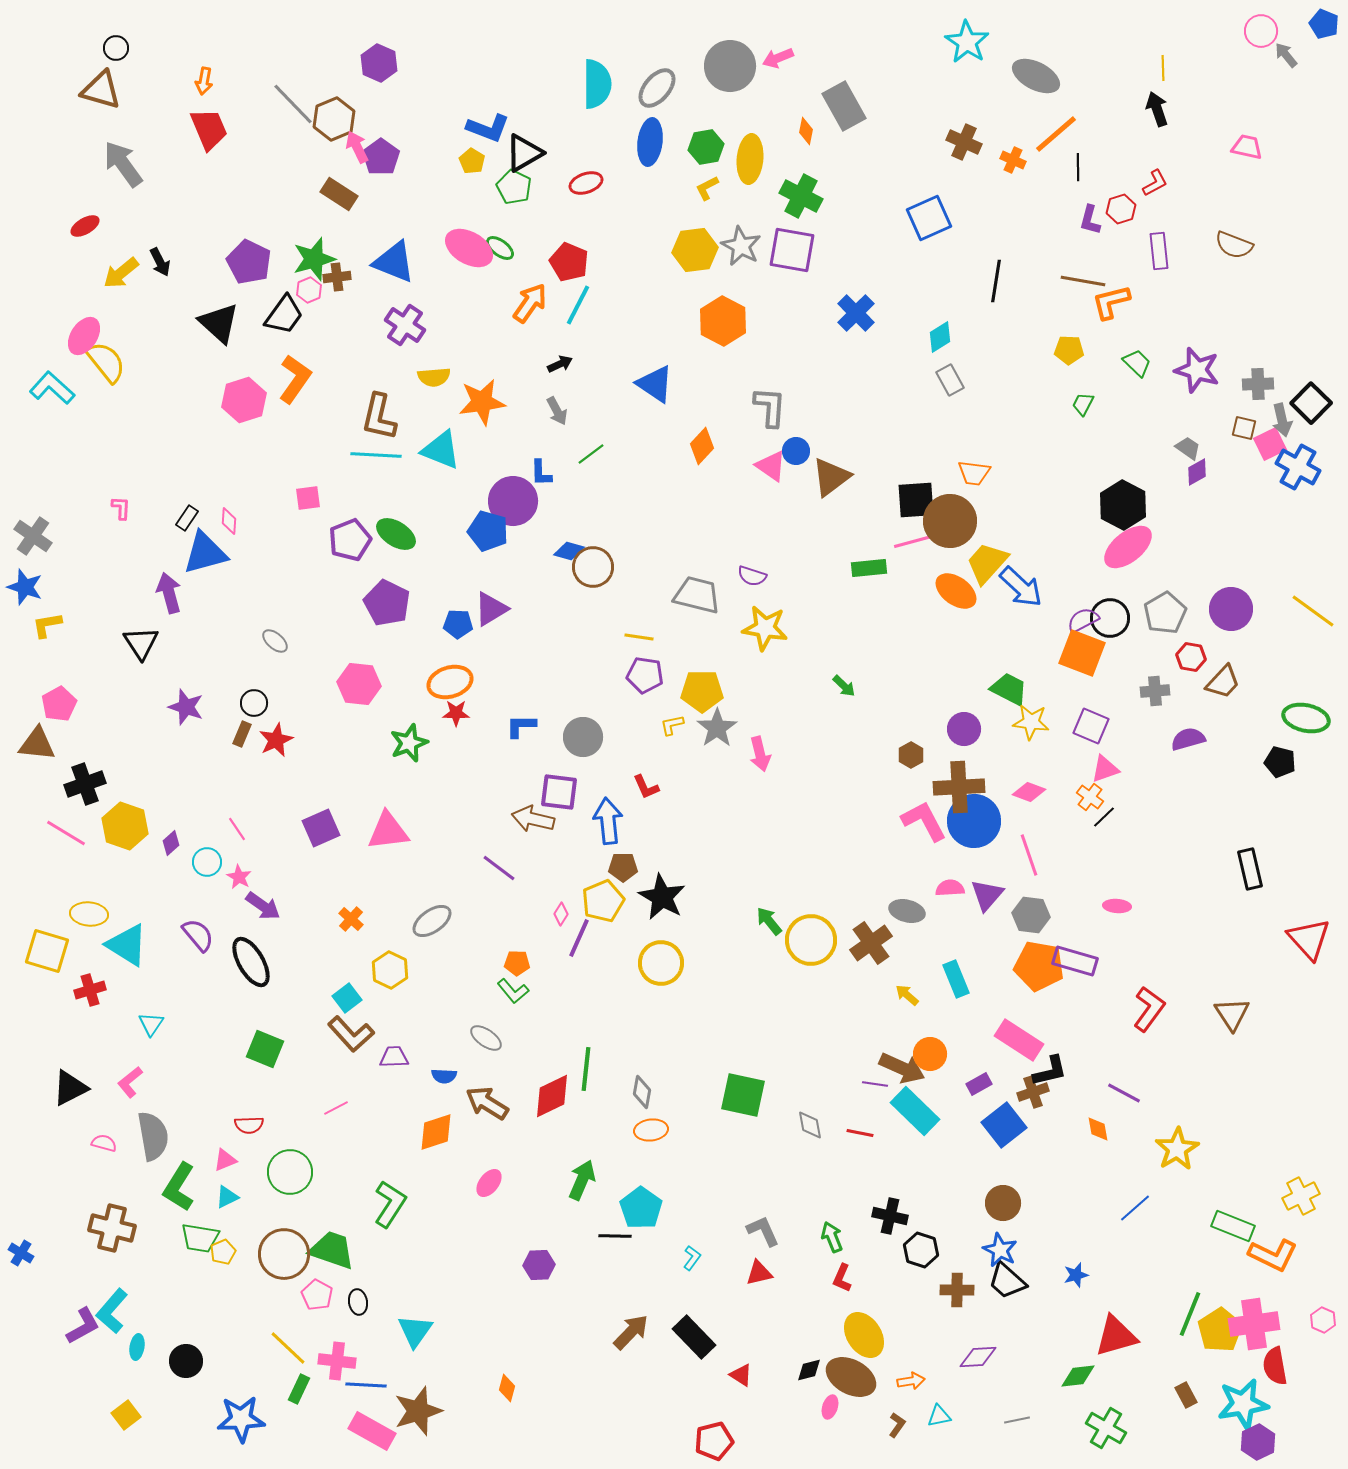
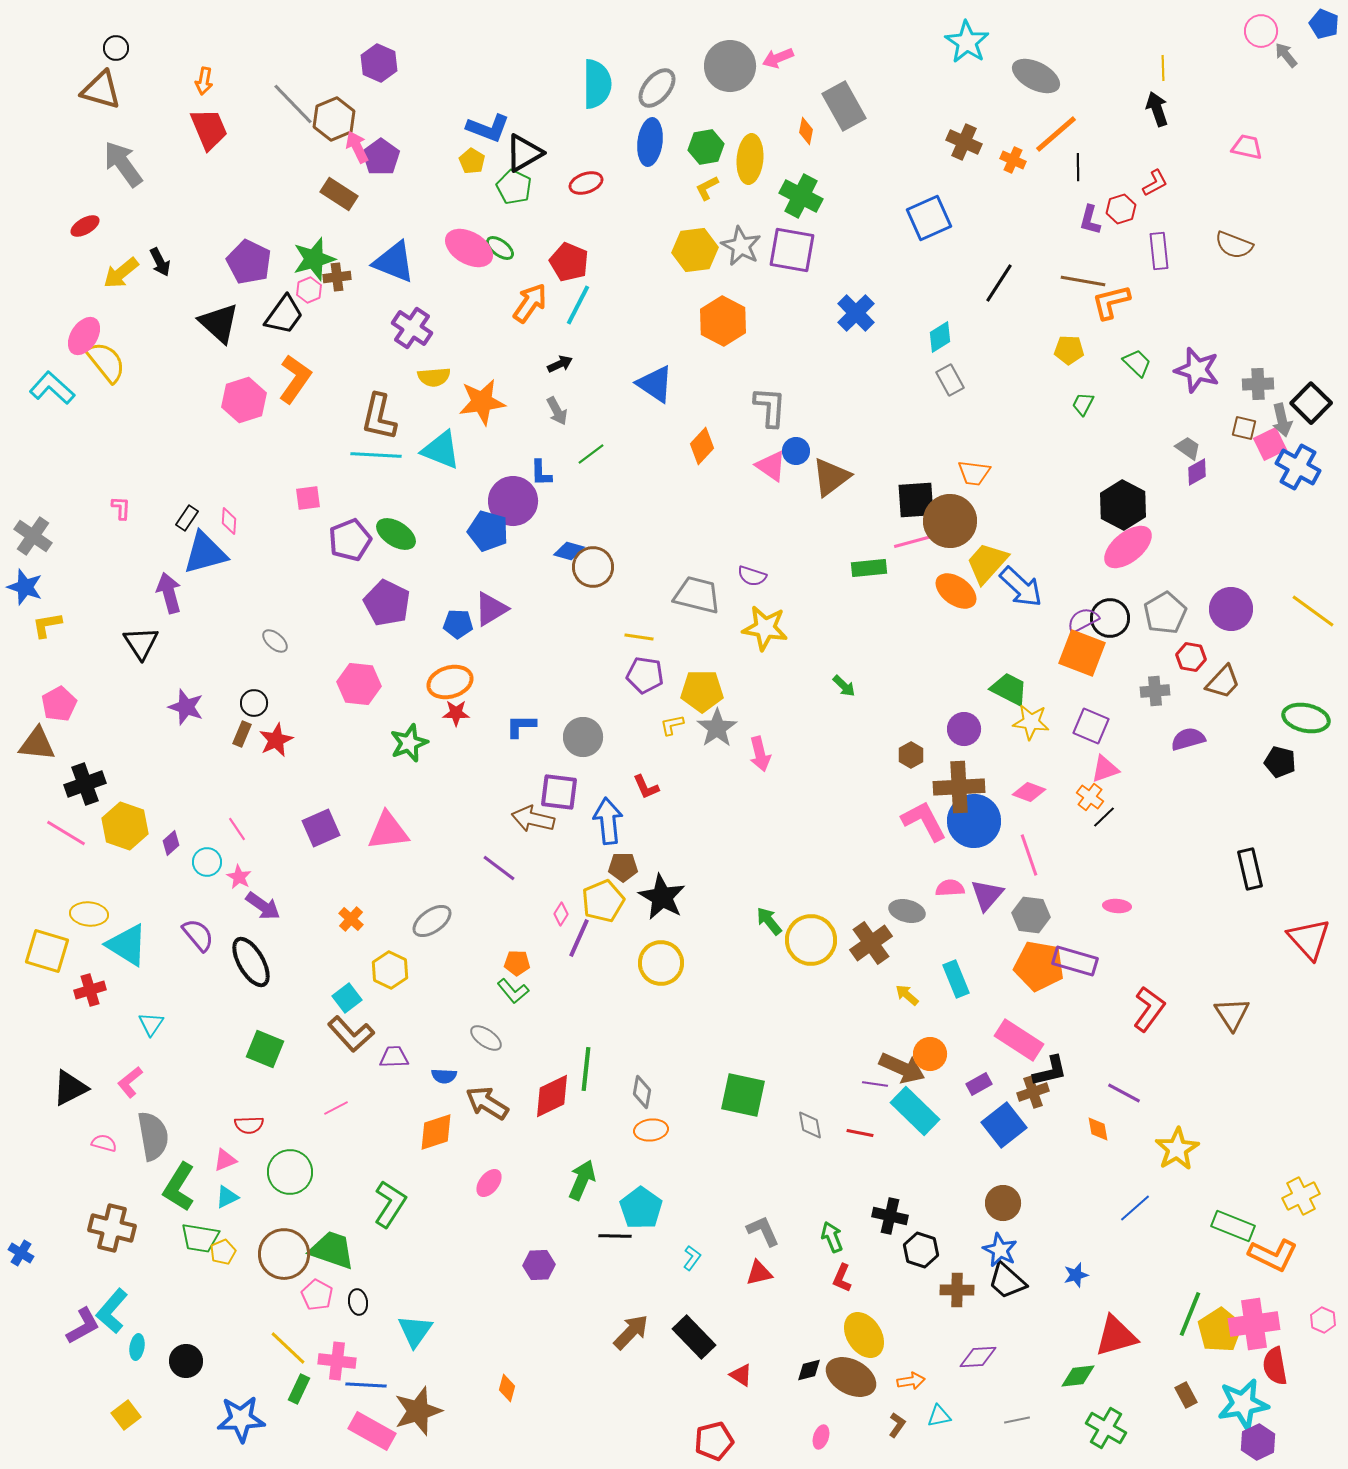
black line at (996, 281): moved 3 px right, 2 px down; rotated 24 degrees clockwise
purple cross at (405, 325): moved 7 px right, 3 px down
pink ellipse at (830, 1407): moved 9 px left, 30 px down
